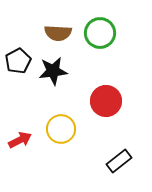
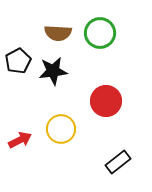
black rectangle: moved 1 px left, 1 px down
